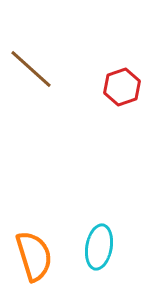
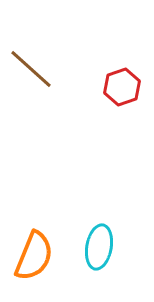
orange semicircle: rotated 39 degrees clockwise
